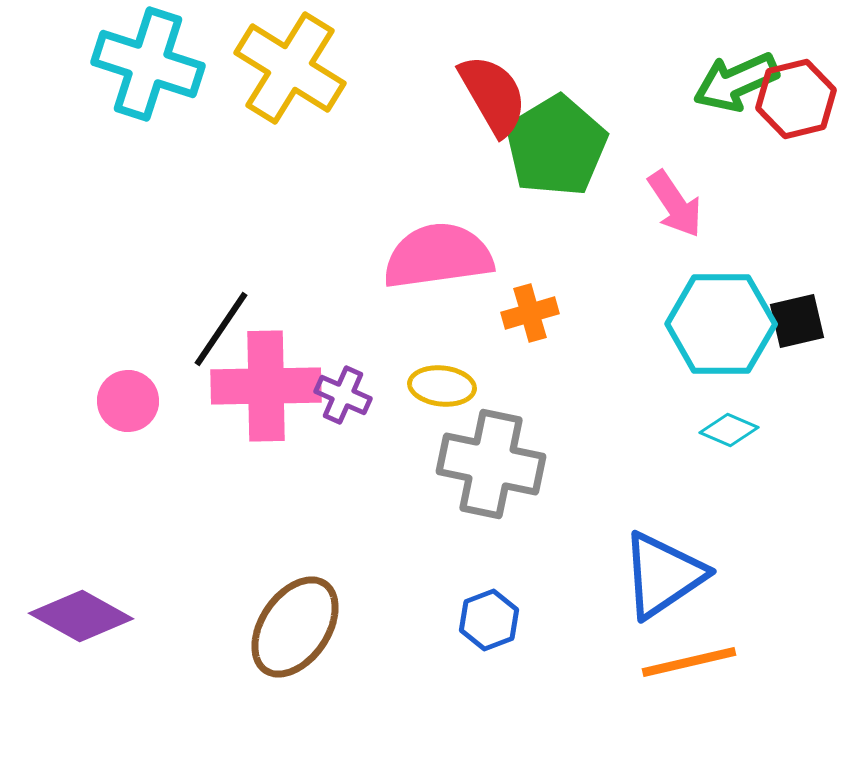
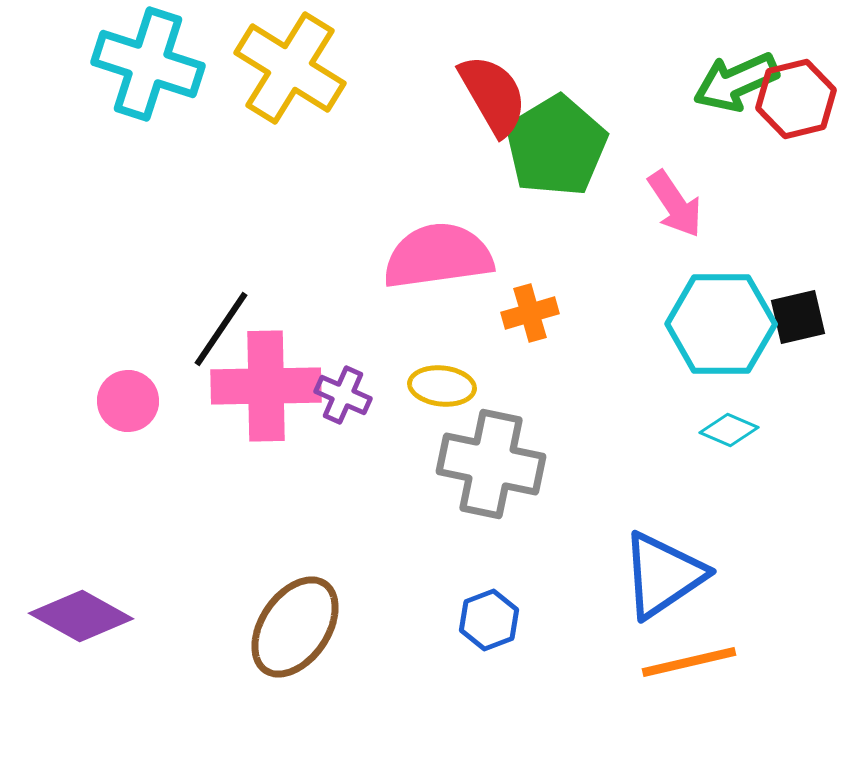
black square: moved 1 px right, 4 px up
